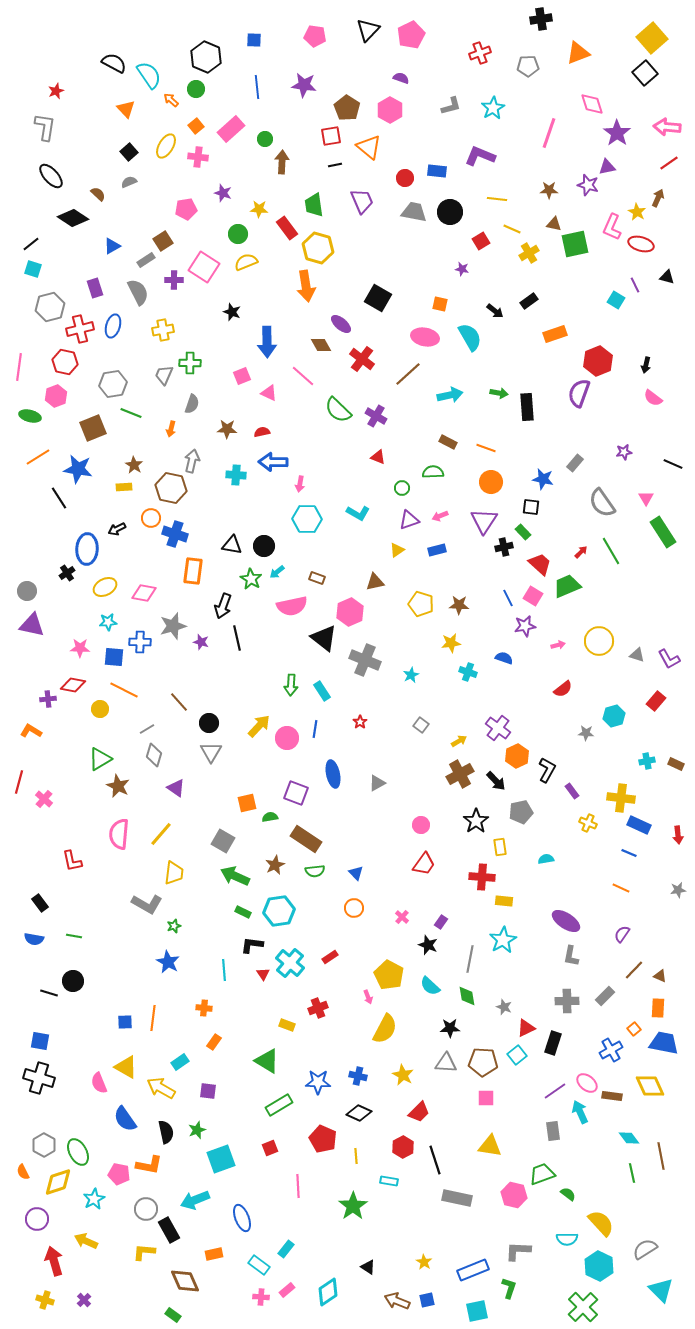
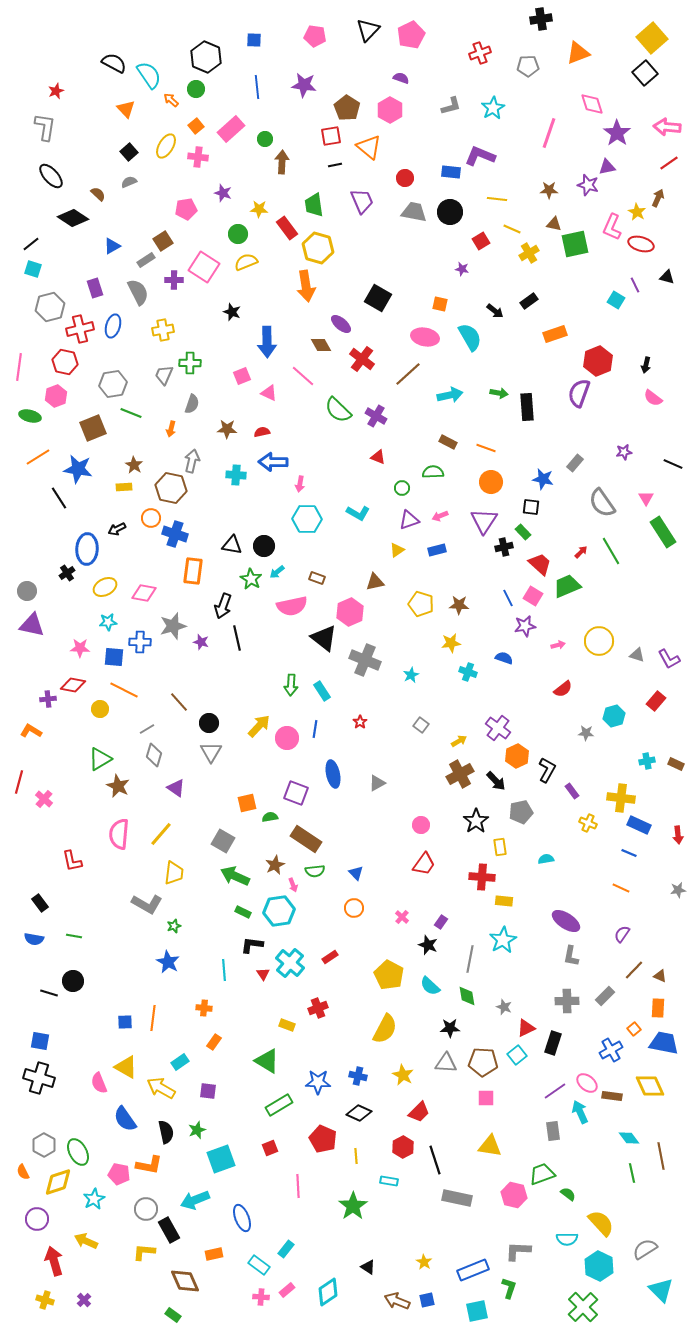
blue rectangle at (437, 171): moved 14 px right, 1 px down
pink arrow at (368, 997): moved 75 px left, 112 px up
